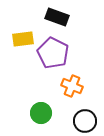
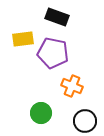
purple pentagon: rotated 16 degrees counterclockwise
